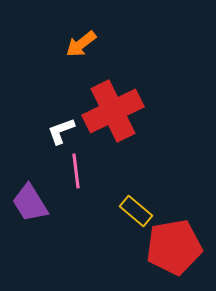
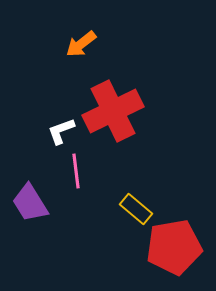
yellow rectangle: moved 2 px up
